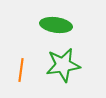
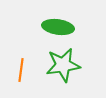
green ellipse: moved 2 px right, 2 px down
